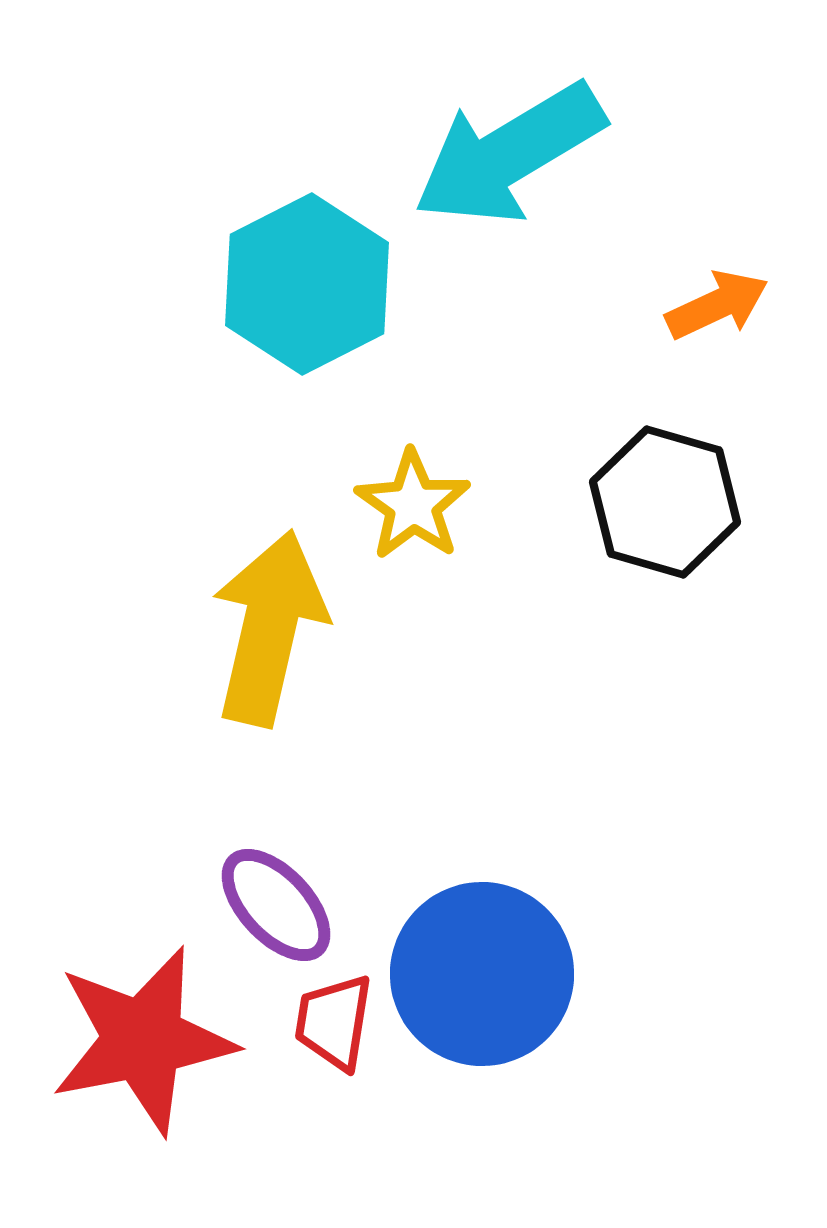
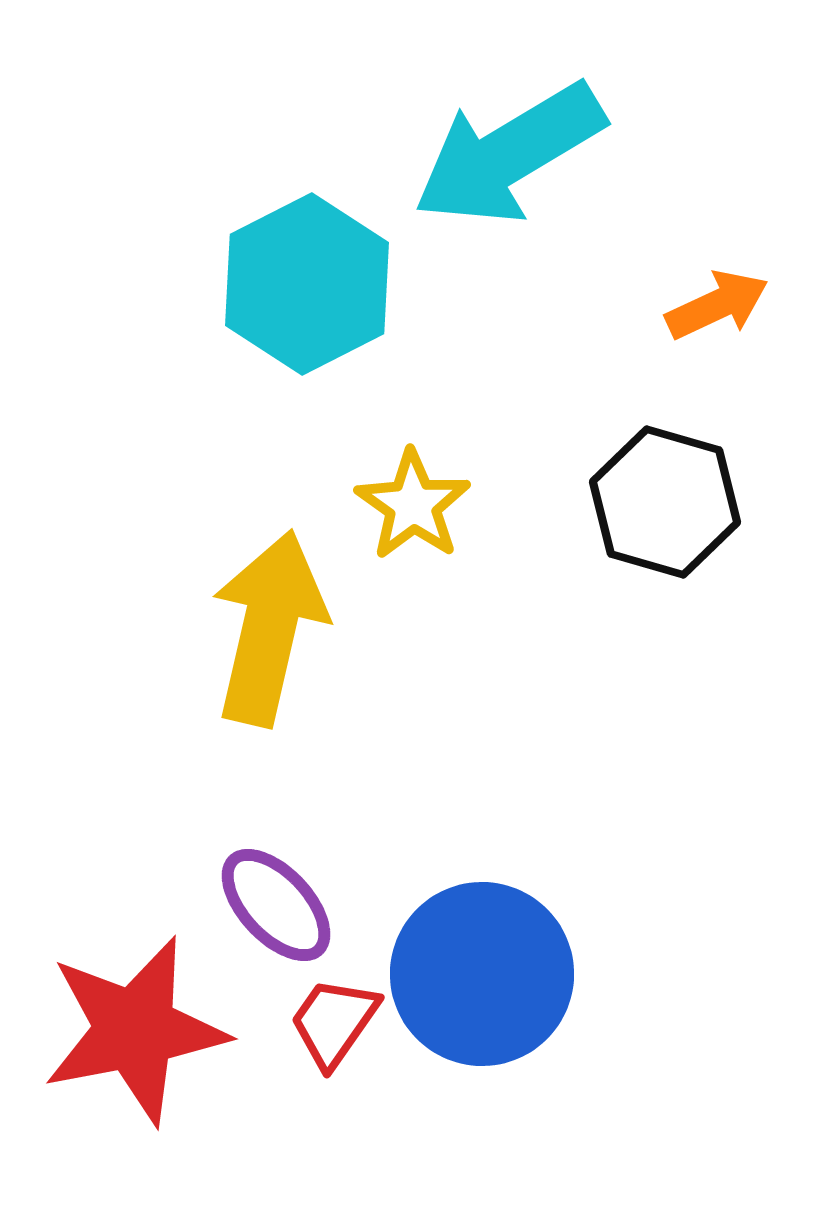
red trapezoid: rotated 26 degrees clockwise
red star: moved 8 px left, 10 px up
